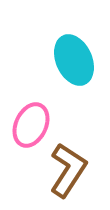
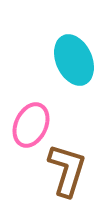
brown L-shape: moved 1 px left; rotated 16 degrees counterclockwise
